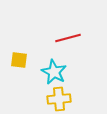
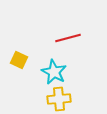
yellow square: rotated 18 degrees clockwise
